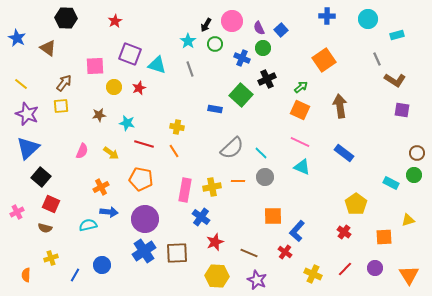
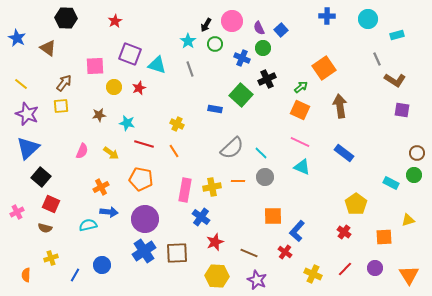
orange square at (324, 60): moved 8 px down
yellow cross at (177, 127): moved 3 px up; rotated 16 degrees clockwise
